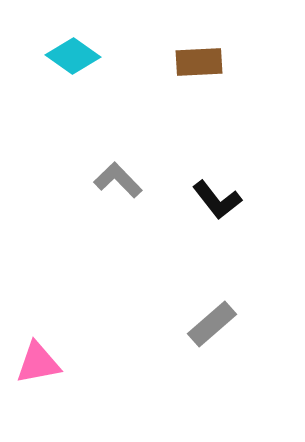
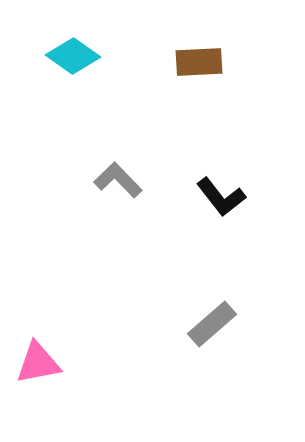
black L-shape: moved 4 px right, 3 px up
